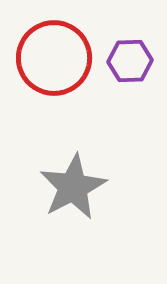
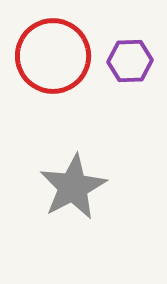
red circle: moved 1 px left, 2 px up
